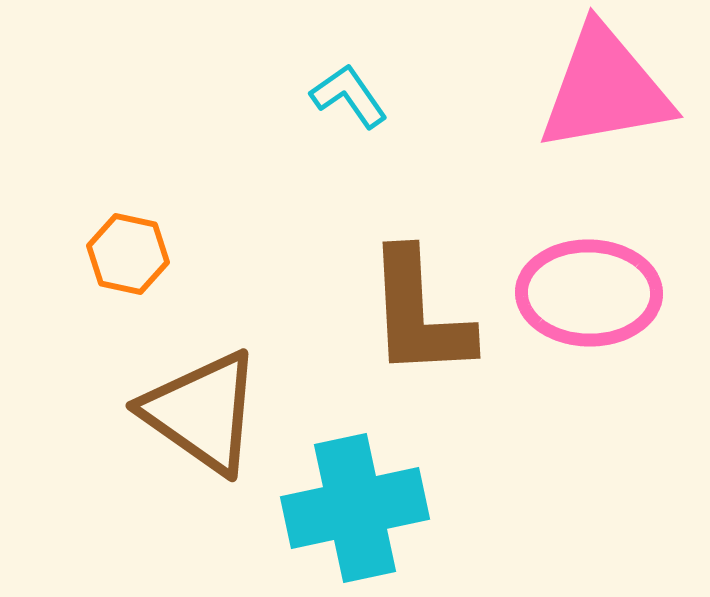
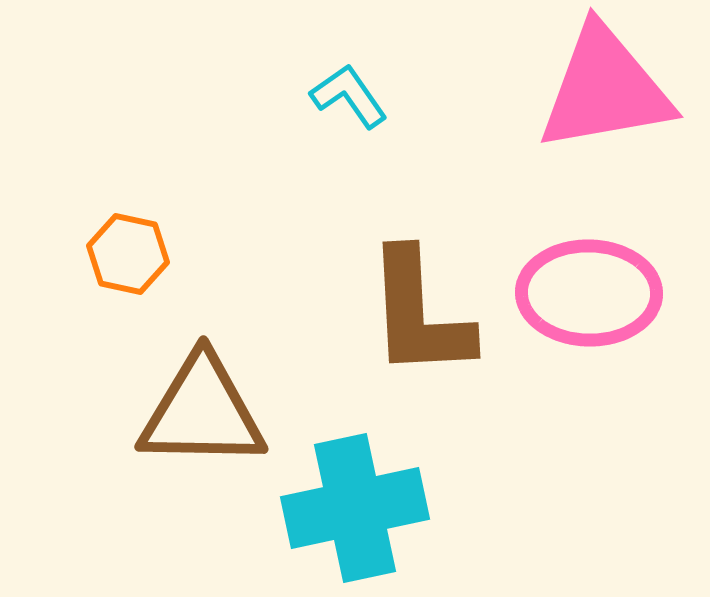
brown triangle: rotated 34 degrees counterclockwise
